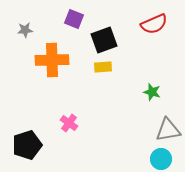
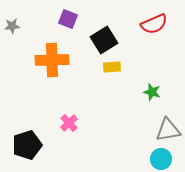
purple square: moved 6 px left
gray star: moved 13 px left, 4 px up
black square: rotated 12 degrees counterclockwise
yellow rectangle: moved 9 px right
pink cross: rotated 12 degrees clockwise
